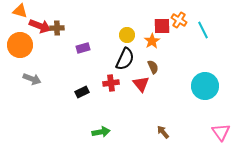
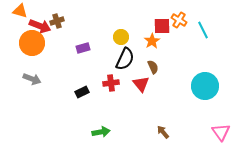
brown cross: moved 7 px up; rotated 16 degrees counterclockwise
yellow circle: moved 6 px left, 2 px down
orange circle: moved 12 px right, 2 px up
